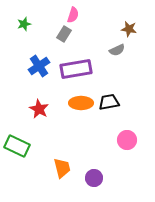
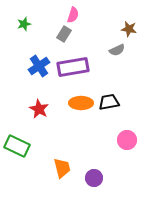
purple rectangle: moved 3 px left, 2 px up
